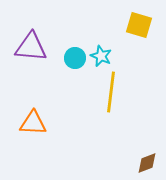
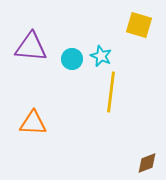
cyan circle: moved 3 px left, 1 px down
